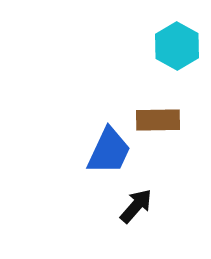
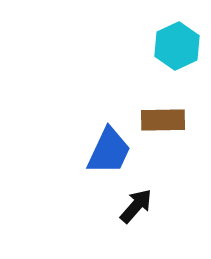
cyan hexagon: rotated 6 degrees clockwise
brown rectangle: moved 5 px right
